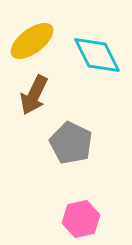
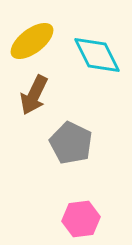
pink hexagon: rotated 6 degrees clockwise
